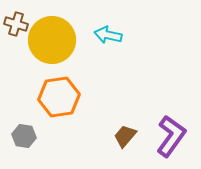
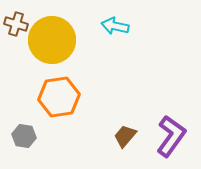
cyan arrow: moved 7 px right, 9 px up
